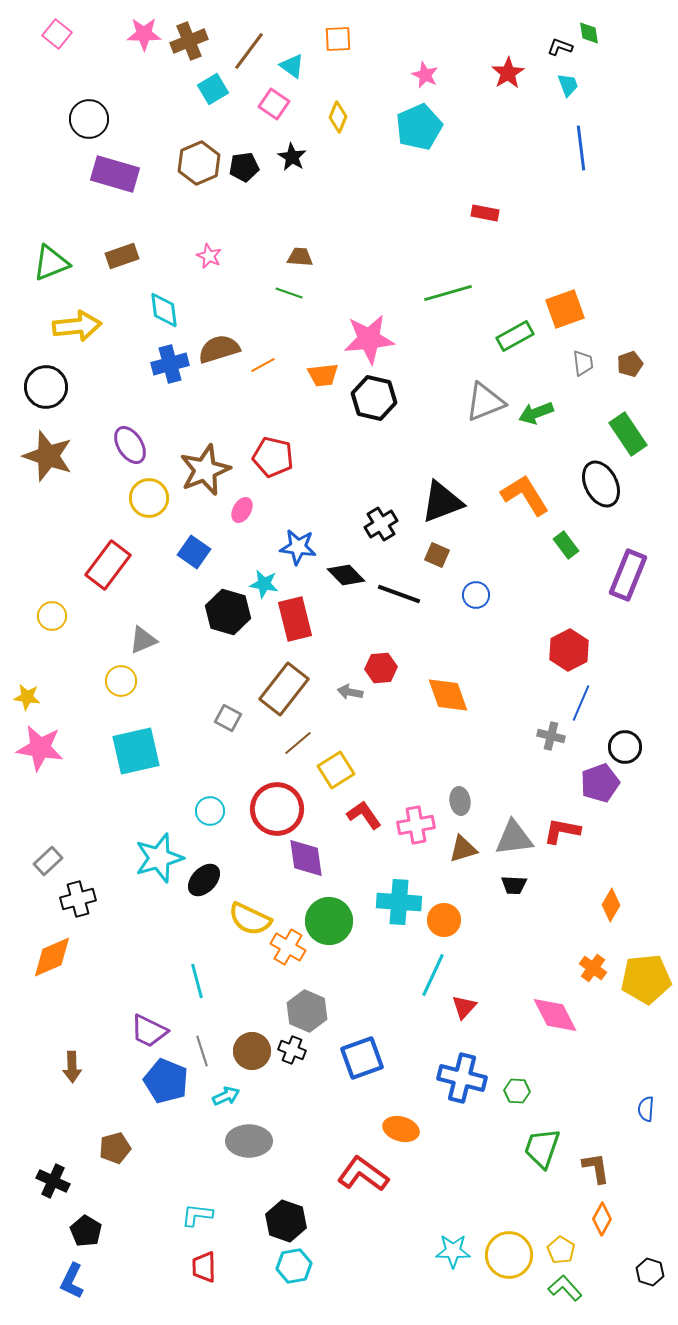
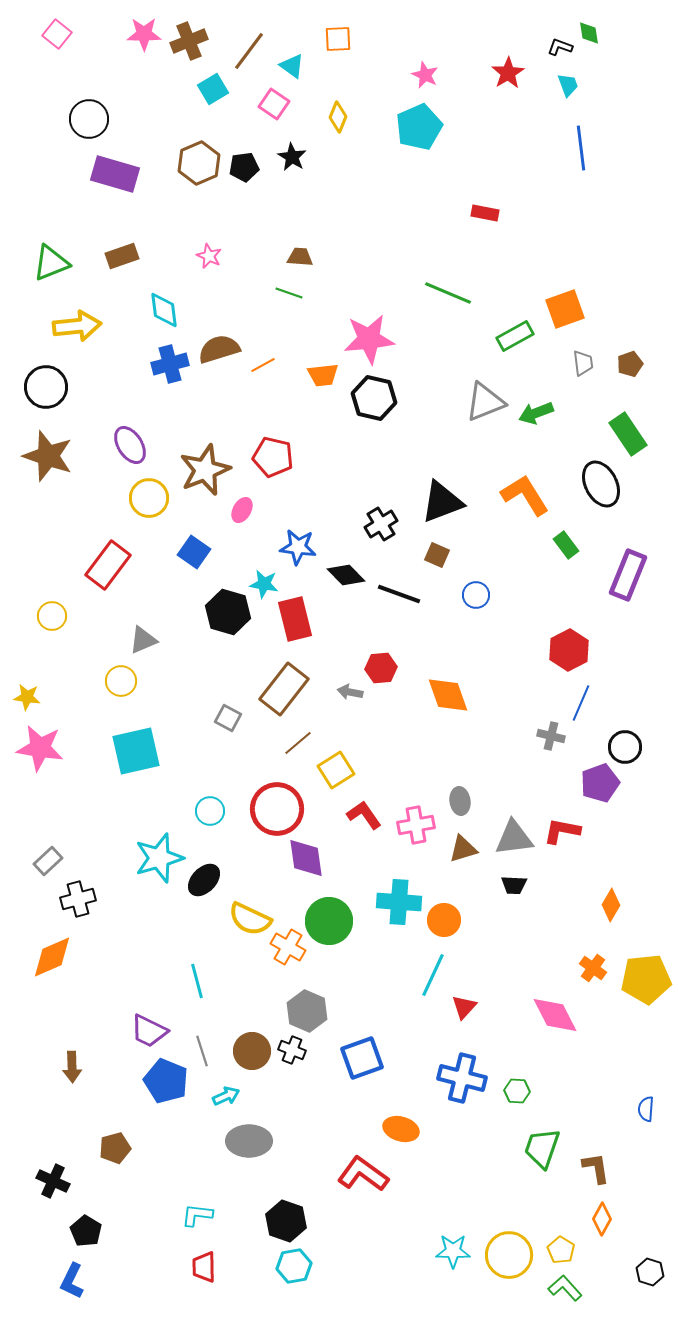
green line at (448, 293): rotated 39 degrees clockwise
